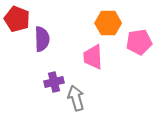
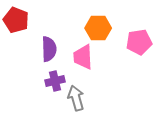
red pentagon: moved 1 px left, 1 px down
orange hexagon: moved 10 px left, 5 px down
purple semicircle: moved 7 px right, 10 px down
pink trapezoid: moved 10 px left
purple cross: moved 1 px right, 1 px up
